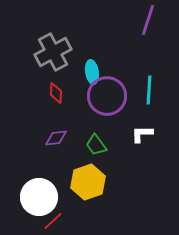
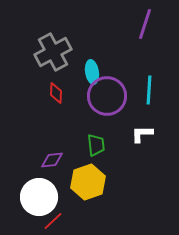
purple line: moved 3 px left, 4 px down
purple diamond: moved 4 px left, 22 px down
green trapezoid: rotated 150 degrees counterclockwise
